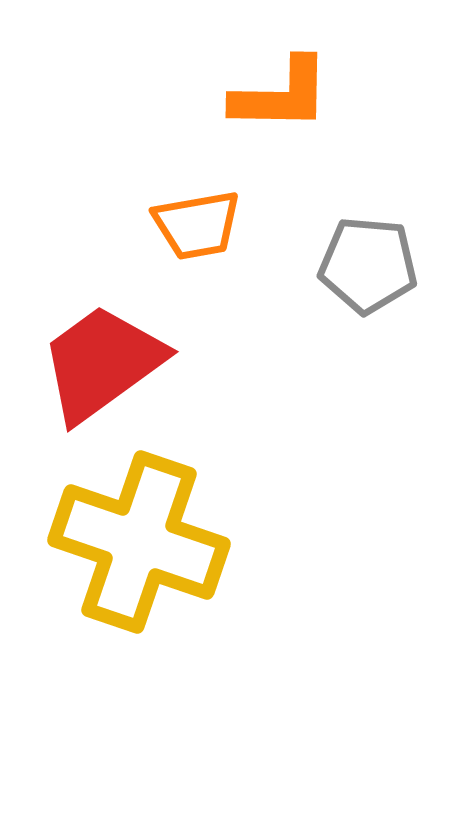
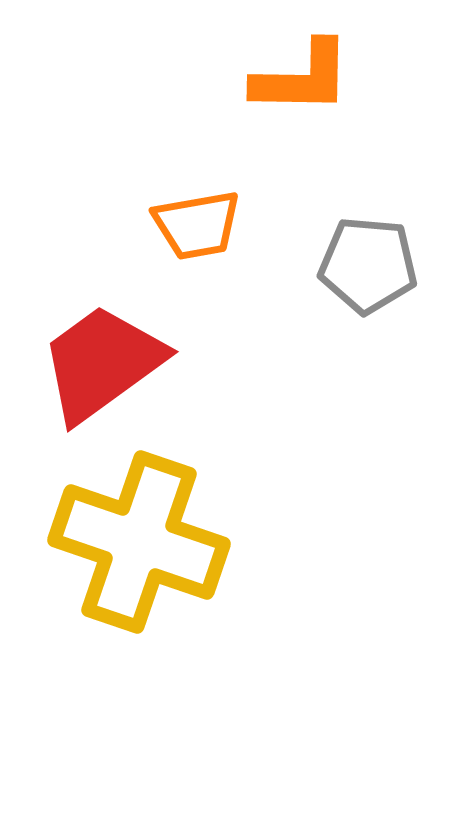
orange L-shape: moved 21 px right, 17 px up
